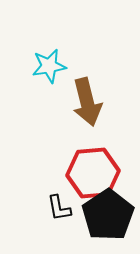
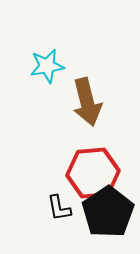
cyan star: moved 2 px left
black pentagon: moved 3 px up
